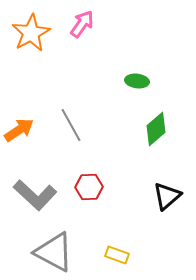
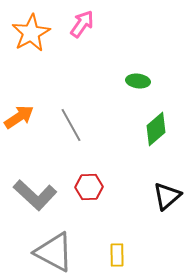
green ellipse: moved 1 px right
orange arrow: moved 13 px up
yellow rectangle: rotated 70 degrees clockwise
